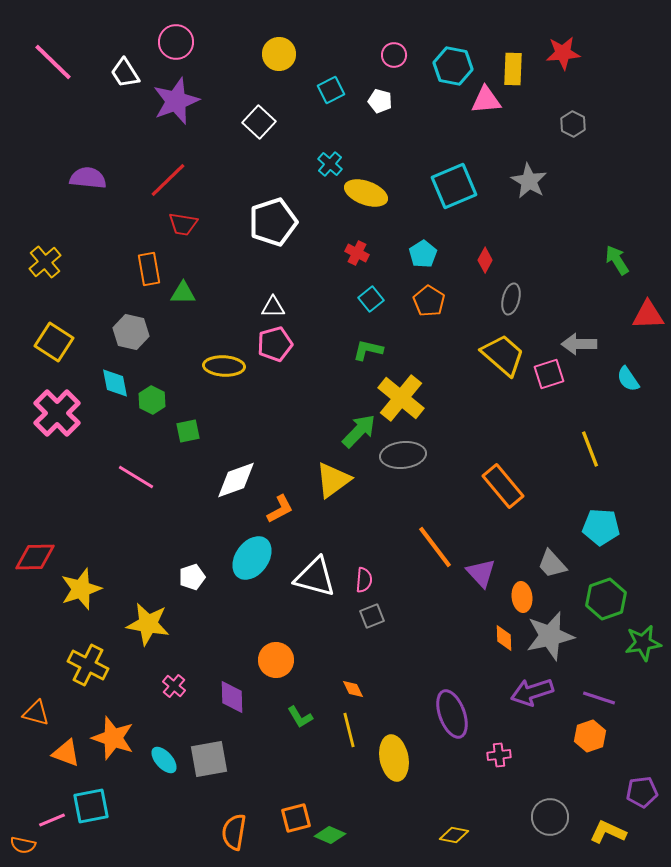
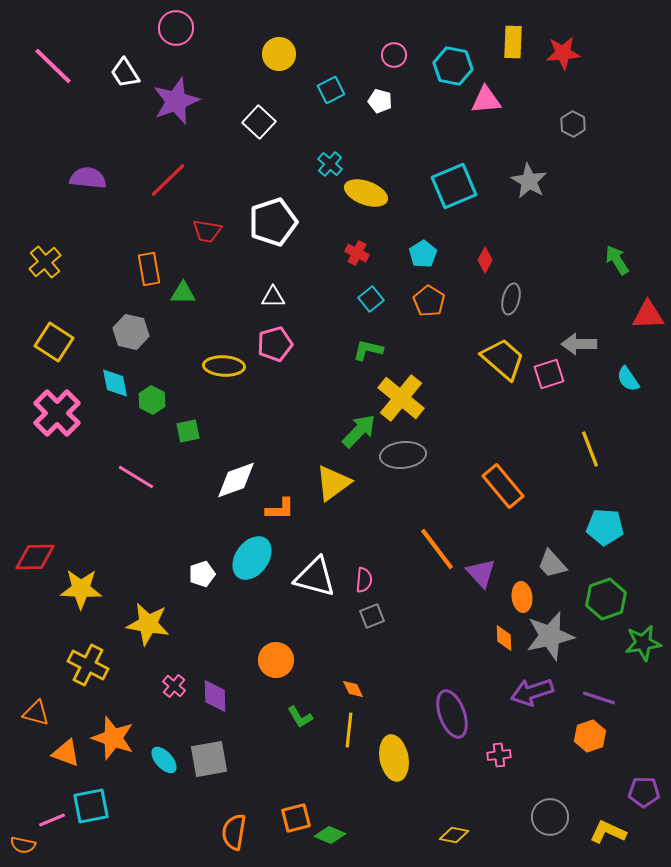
pink circle at (176, 42): moved 14 px up
pink line at (53, 62): moved 4 px down
yellow rectangle at (513, 69): moved 27 px up
red trapezoid at (183, 224): moved 24 px right, 7 px down
white triangle at (273, 307): moved 10 px up
yellow trapezoid at (503, 355): moved 4 px down
yellow triangle at (333, 480): moved 3 px down
orange L-shape at (280, 509): rotated 28 degrees clockwise
cyan pentagon at (601, 527): moved 4 px right
orange line at (435, 547): moved 2 px right, 2 px down
white pentagon at (192, 577): moved 10 px right, 3 px up
yellow star at (81, 589): rotated 21 degrees clockwise
purple diamond at (232, 697): moved 17 px left, 1 px up
yellow line at (349, 730): rotated 20 degrees clockwise
purple pentagon at (642, 792): moved 2 px right; rotated 8 degrees clockwise
